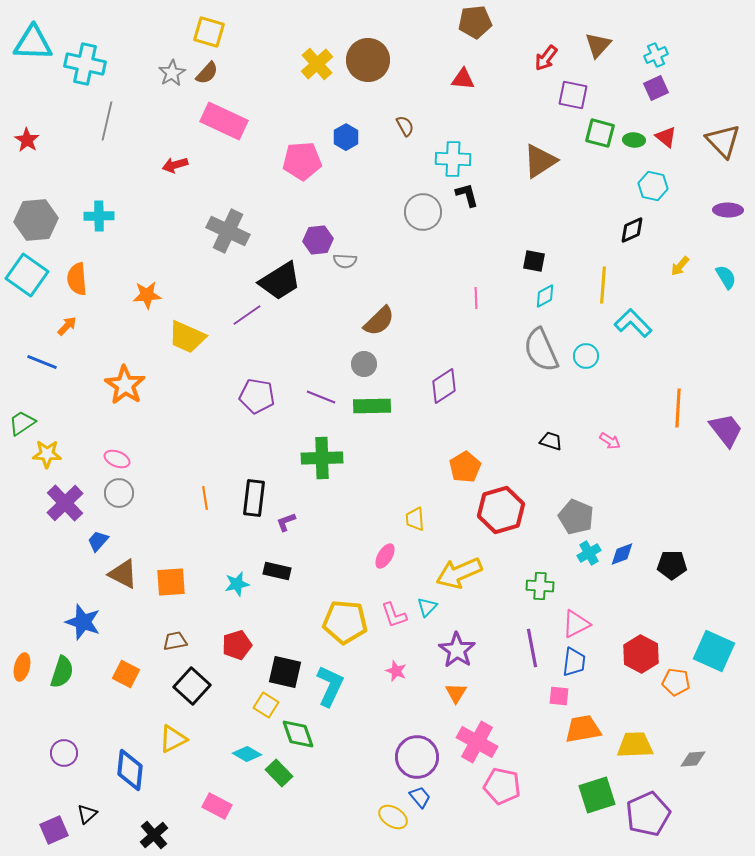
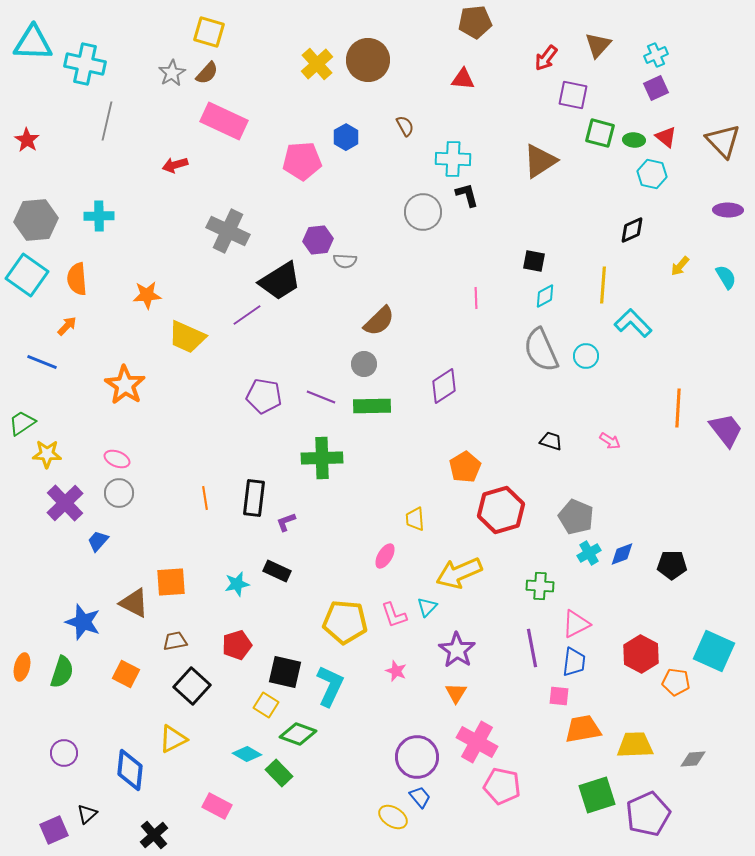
cyan hexagon at (653, 186): moved 1 px left, 12 px up
purple pentagon at (257, 396): moved 7 px right
black rectangle at (277, 571): rotated 12 degrees clockwise
brown triangle at (123, 574): moved 11 px right, 29 px down
green diamond at (298, 734): rotated 51 degrees counterclockwise
